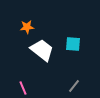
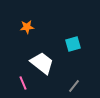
cyan square: rotated 21 degrees counterclockwise
white trapezoid: moved 13 px down
pink line: moved 5 px up
